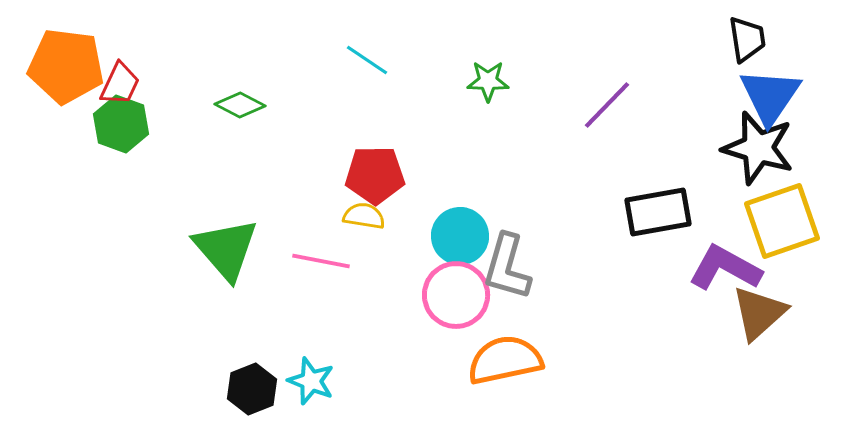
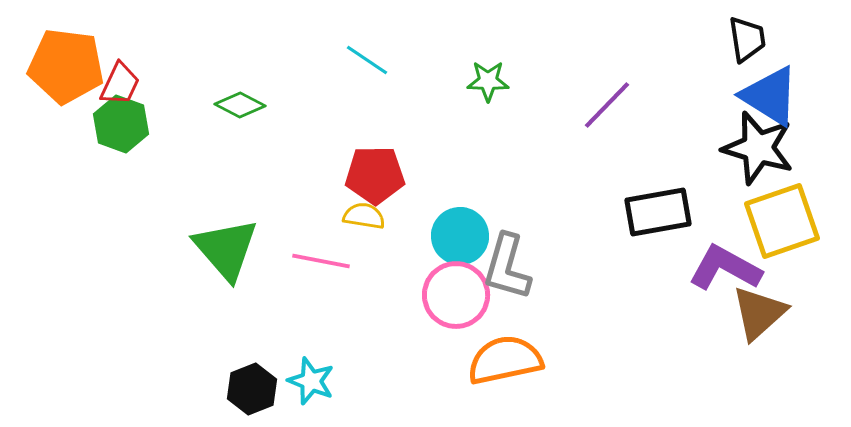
blue triangle: rotated 32 degrees counterclockwise
